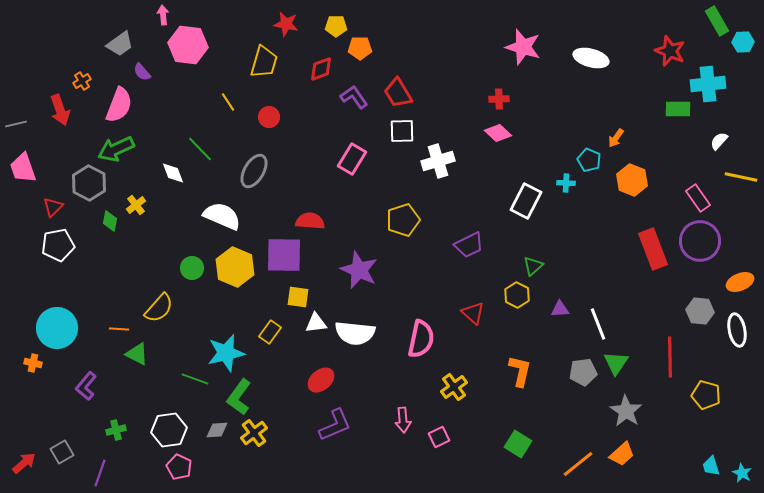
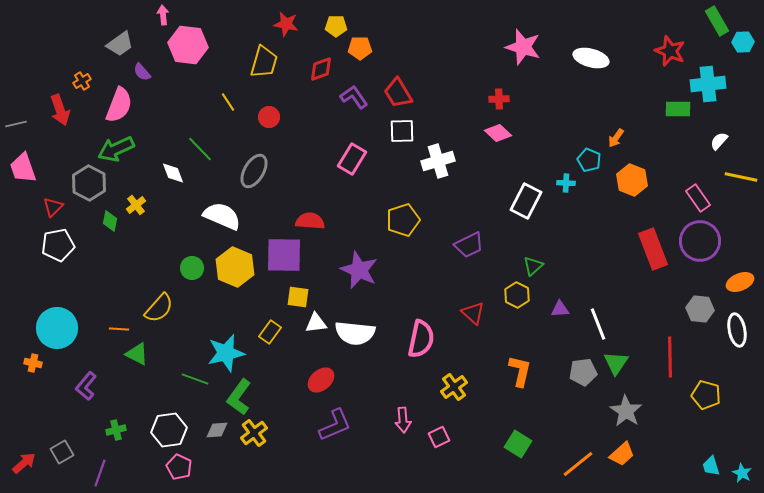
gray hexagon at (700, 311): moved 2 px up
